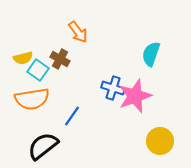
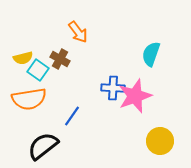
blue cross: rotated 15 degrees counterclockwise
orange semicircle: moved 3 px left
